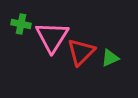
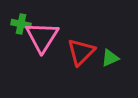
pink triangle: moved 10 px left
